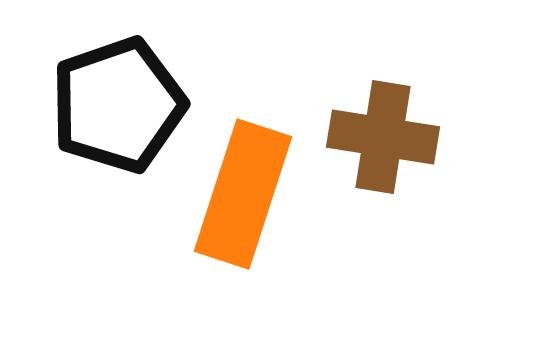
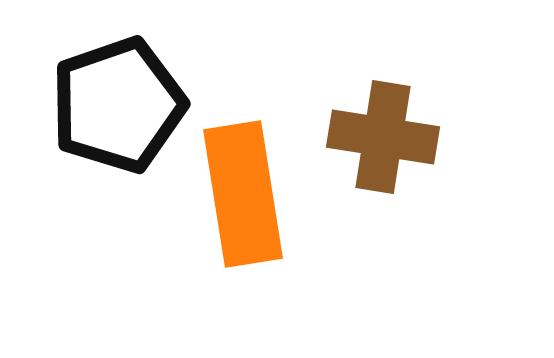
orange rectangle: rotated 27 degrees counterclockwise
